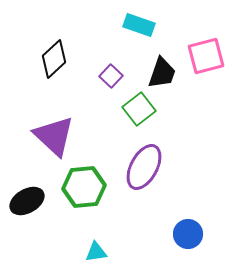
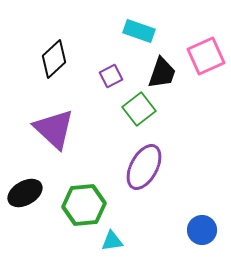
cyan rectangle: moved 6 px down
pink square: rotated 9 degrees counterclockwise
purple square: rotated 20 degrees clockwise
purple triangle: moved 7 px up
green hexagon: moved 18 px down
black ellipse: moved 2 px left, 8 px up
blue circle: moved 14 px right, 4 px up
cyan triangle: moved 16 px right, 11 px up
